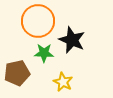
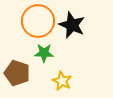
black star: moved 15 px up
brown pentagon: rotated 30 degrees clockwise
yellow star: moved 1 px left, 1 px up
